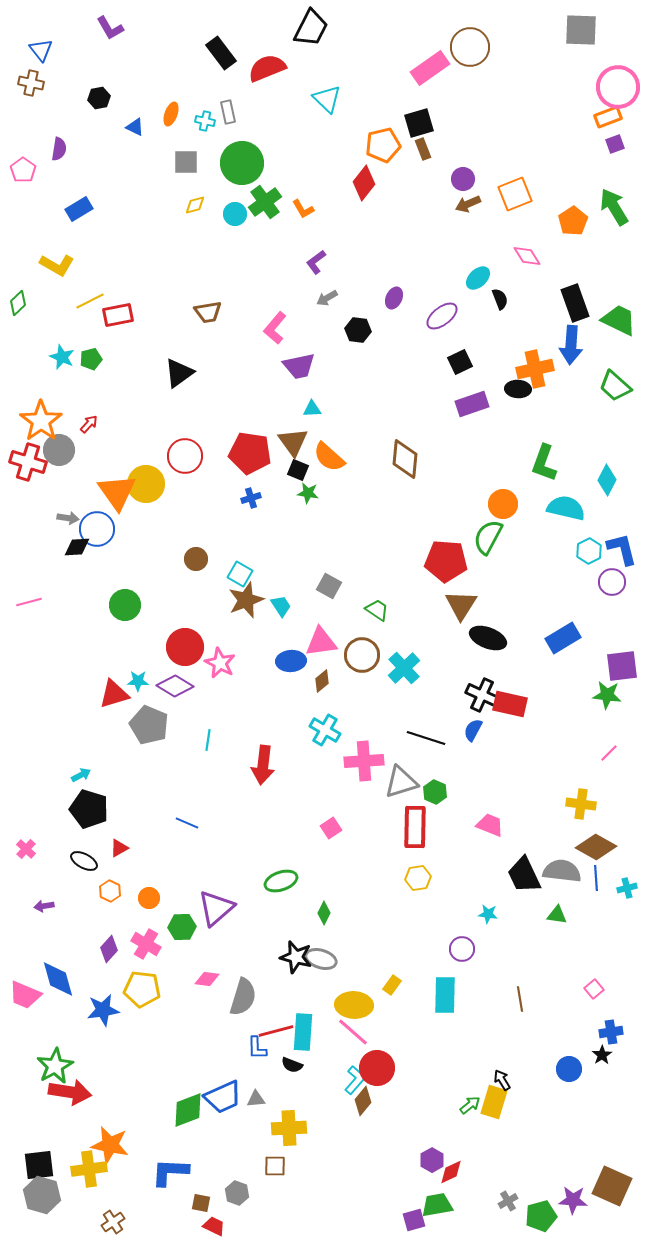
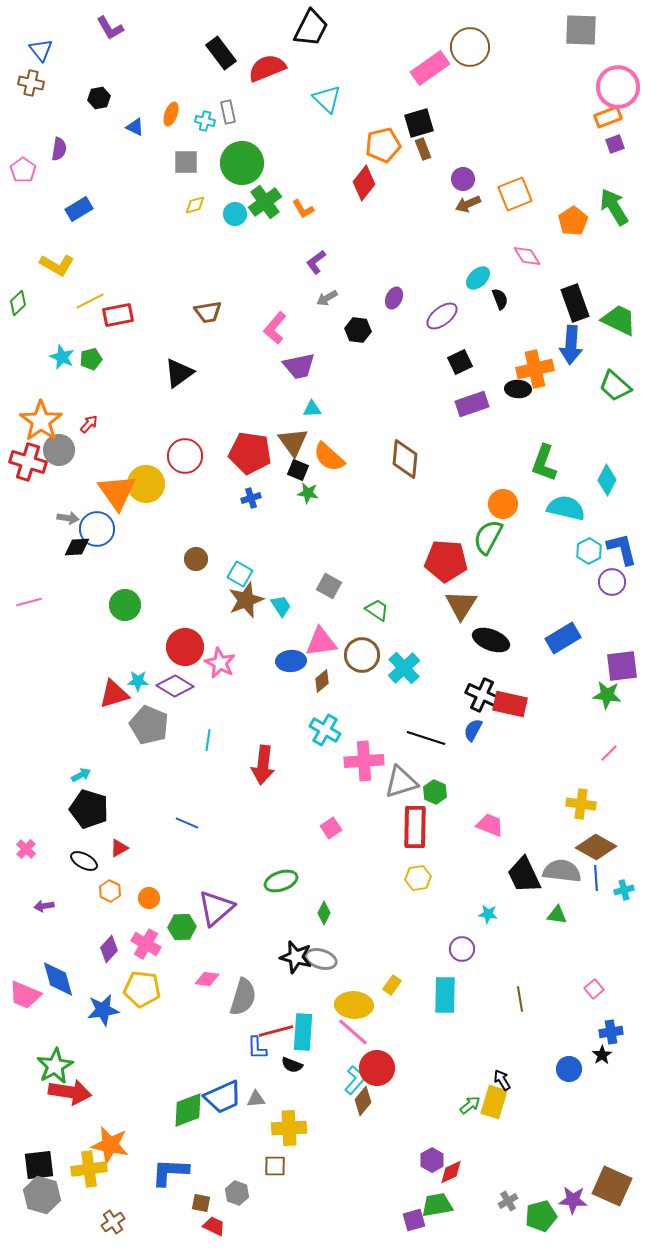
black ellipse at (488, 638): moved 3 px right, 2 px down
cyan cross at (627, 888): moved 3 px left, 2 px down
